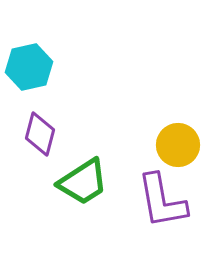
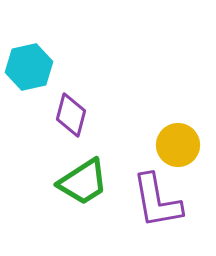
purple diamond: moved 31 px right, 19 px up
purple L-shape: moved 5 px left
